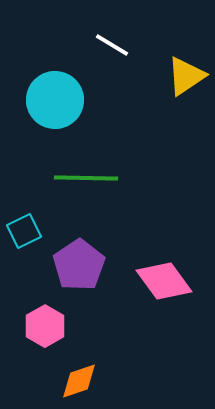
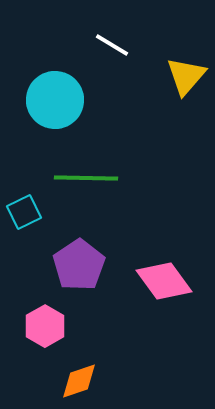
yellow triangle: rotated 15 degrees counterclockwise
cyan square: moved 19 px up
